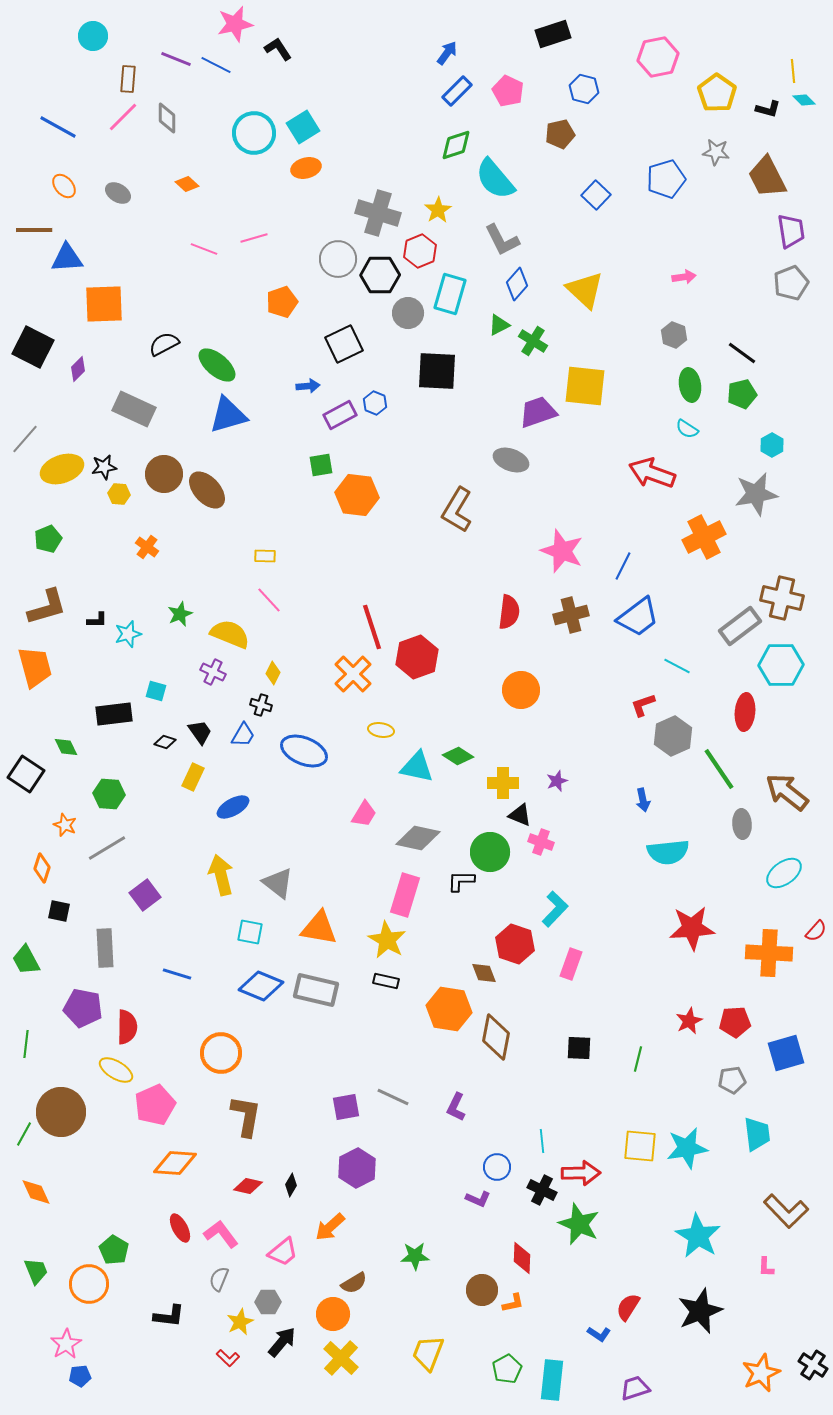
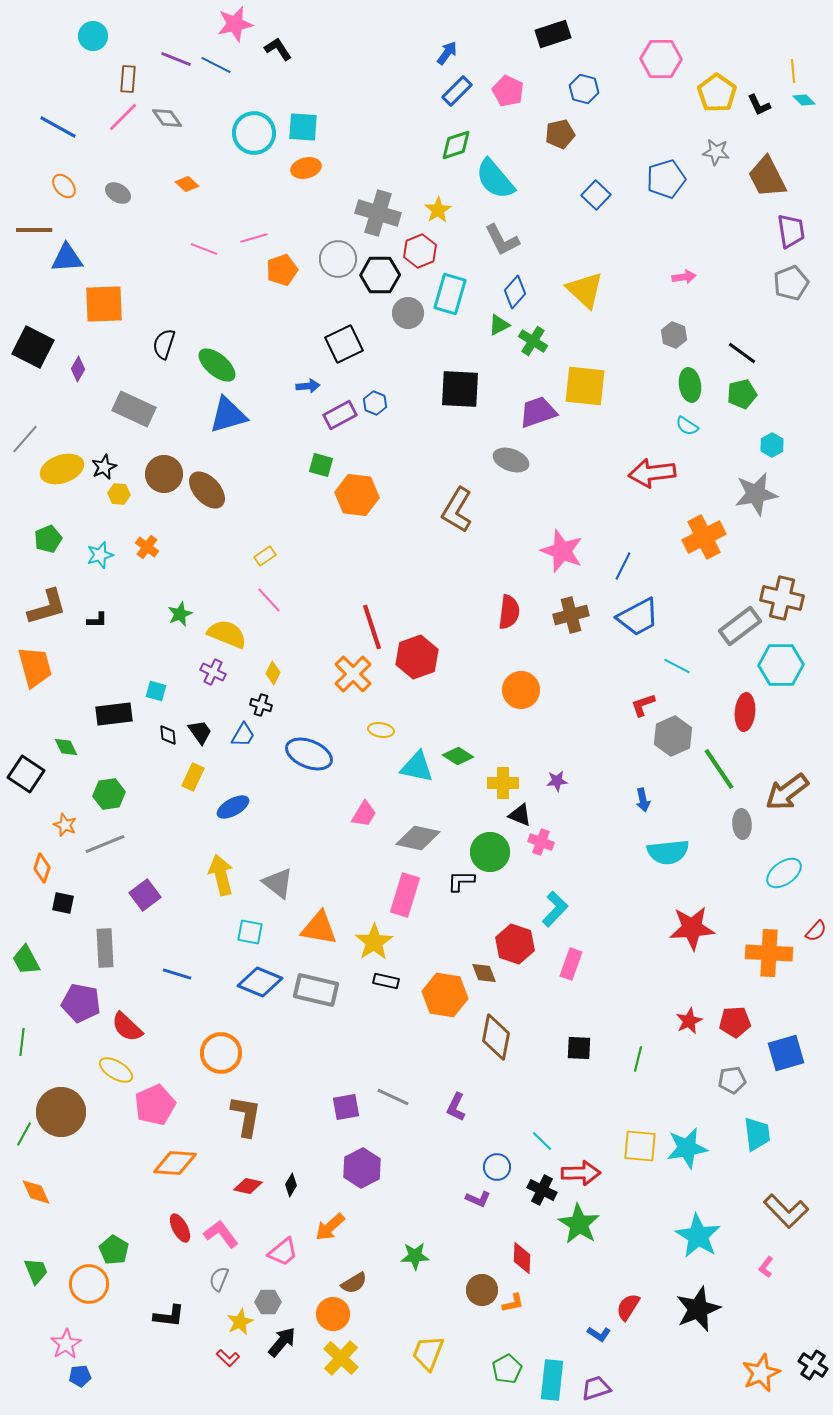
pink hexagon at (658, 57): moved 3 px right, 2 px down; rotated 12 degrees clockwise
black L-shape at (768, 109): moved 9 px left, 4 px up; rotated 50 degrees clockwise
gray diamond at (167, 118): rotated 36 degrees counterclockwise
cyan square at (303, 127): rotated 36 degrees clockwise
blue diamond at (517, 284): moved 2 px left, 8 px down
orange pentagon at (282, 302): moved 32 px up
black semicircle at (164, 344): rotated 44 degrees counterclockwise
purple diamond at (78, 369): rotated 15 degrees counterclockwise
black square at (437, 371): moved 23 px right, 18 px down
cyan semicircle at (687, 429): moved 3 px up
green square at (321, 465): rotated 25 degrees clockwise
black star at (104, 467): rotated 15 degrees counterclockwise
red arrow at (652, 473): rotated 27 degrees counterclockwise
yellow rectangle at (265, 556): rotated 35 degrees counterclockwise
blue trapezoid at (638, 617): rotated 9 degrees clockwise
cyan star at (128, 634): moved 28 px left, 79 px up
yellow semicircle at (230, 634): moved 3 px left
black diamond at (165, 742): moved 3 px right, 7 px up; rotated 65 degrees clockwise
blue ellipse at (304, 751): moved 5 px right, 3 px down
purple star at (557, 781): rotated 15 degrees clockwise
brown arrow at (787, 792): rotated 75 degrees counterclockwise
green hexagon at (109, 794): rotated 12 degrees counterclockwise
gray line at (107, 848): moved 2 px left, 4 px up; rotated 9 degrees clockwise
black square at (59, 911): moved 4 px right, 8 px up
yellow star at (387, 940): moved 13 px left, 2 px down; rotated 9 degrees clockwise
blue diamond at (261, 986): moved 1 px left, 4 px up
purple pentagon at (83, 1008): moved 2 px left, 5 px up
orange hexagon at (449, 1009): moved 4 px left, 14 px up
red semicircle at (127, 1027): rotated 132 degrees clockwise
green line at (26, 1044): moved 4 px left, 2 px up
cyan line at (542, 1141): rotated 40 degrees counterclockwise
purple hexagon at (357, 1168): moved 5 px right
green star at (579, 1224): rotated 9 degrees clockwise
pink L-shape at (766, 1267): rotated 35 degrees clockwise
black star at (700, 1311): moved 2 px left, 2 px up
purple trapezoid at (635, 1388): moved 39 px left
